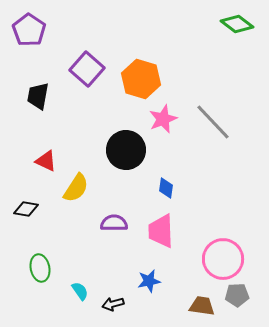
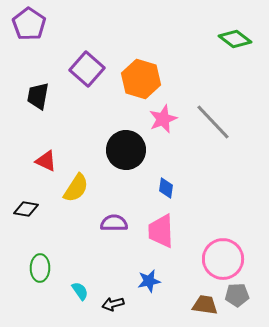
green diamond: moved 2 px left, 15 px down
purple pentagon: moved 6 px up
green ellipse: rotated 12 degrees clockwise
brown trapezoid: moved 3 px right, 1 px up
